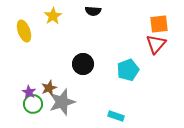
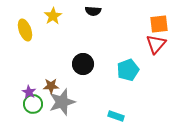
yellow ellipse: moved 1 px right, 1 px up
brown star: moved 2 px right, 2 px up; rotated 21 degrees clockwise
